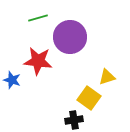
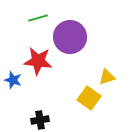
blue star: moved 1 px right
black cross: moved 34 px left
